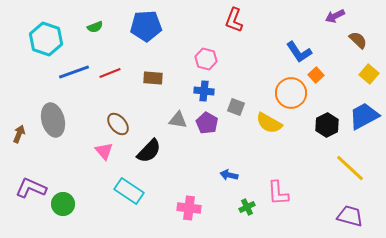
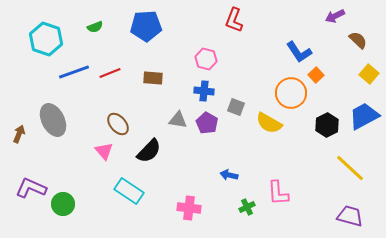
gray ellipse: rotated 12 degrees counterclockwise
